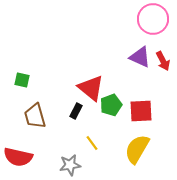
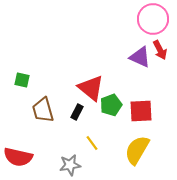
red arrow: moved 3 px left, 11 px up
black rectangle: moved 1 px right, 1 px down
brown trapezoid: moved 8 px right, 6 px up
yellow semicircle: moved 1 px down
